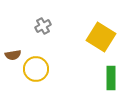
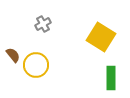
gray cross: moved 2 px up
brown semicircle: rotated 119 degrees counterclockwise
yellow circle: moved 4 px up
